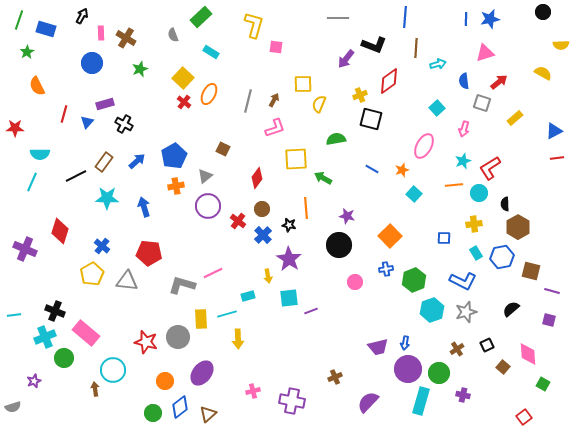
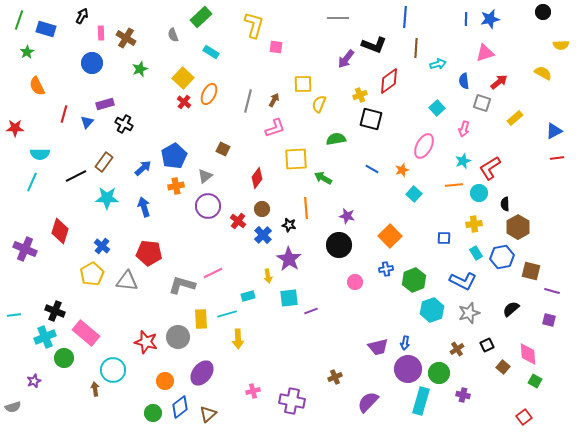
blue arrow at (137, 161): moved 6 px right, 7 px down
gray star at (466, 312): moved 3 px right, 1 px down
green square at (543, 384): moved 8 px left, 3 px up
